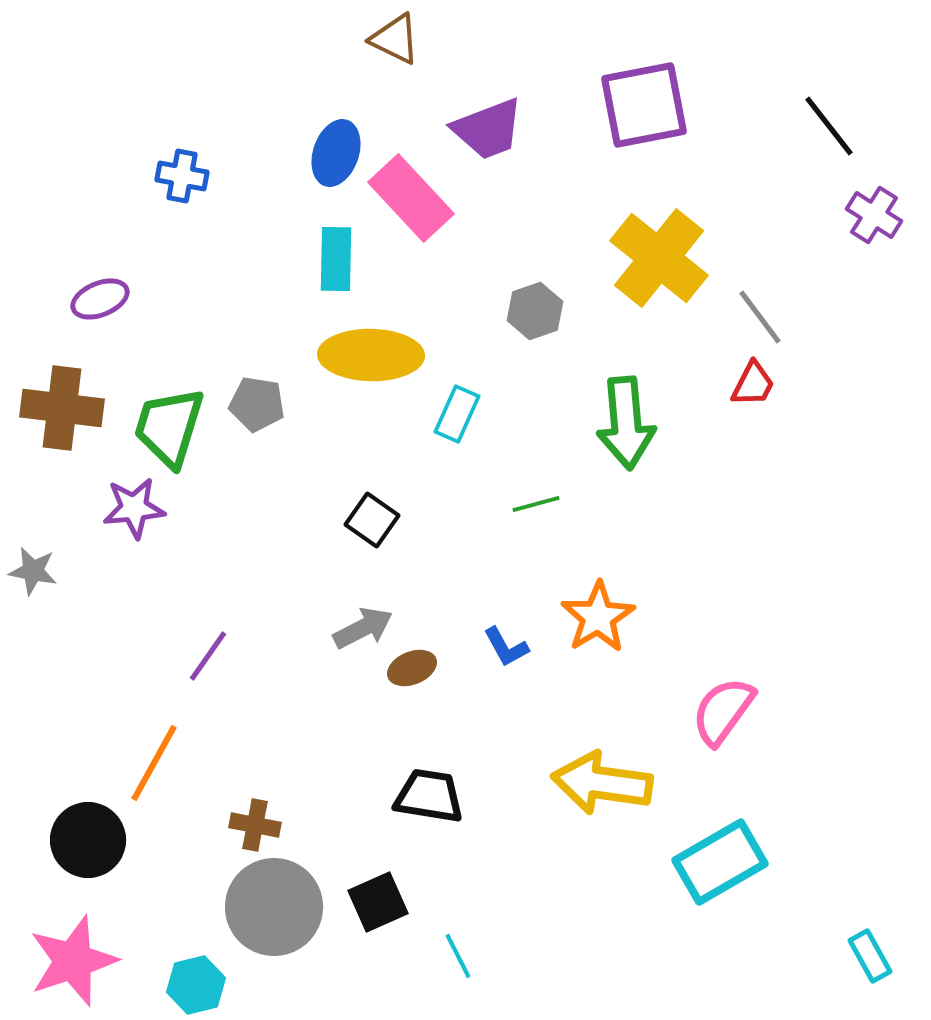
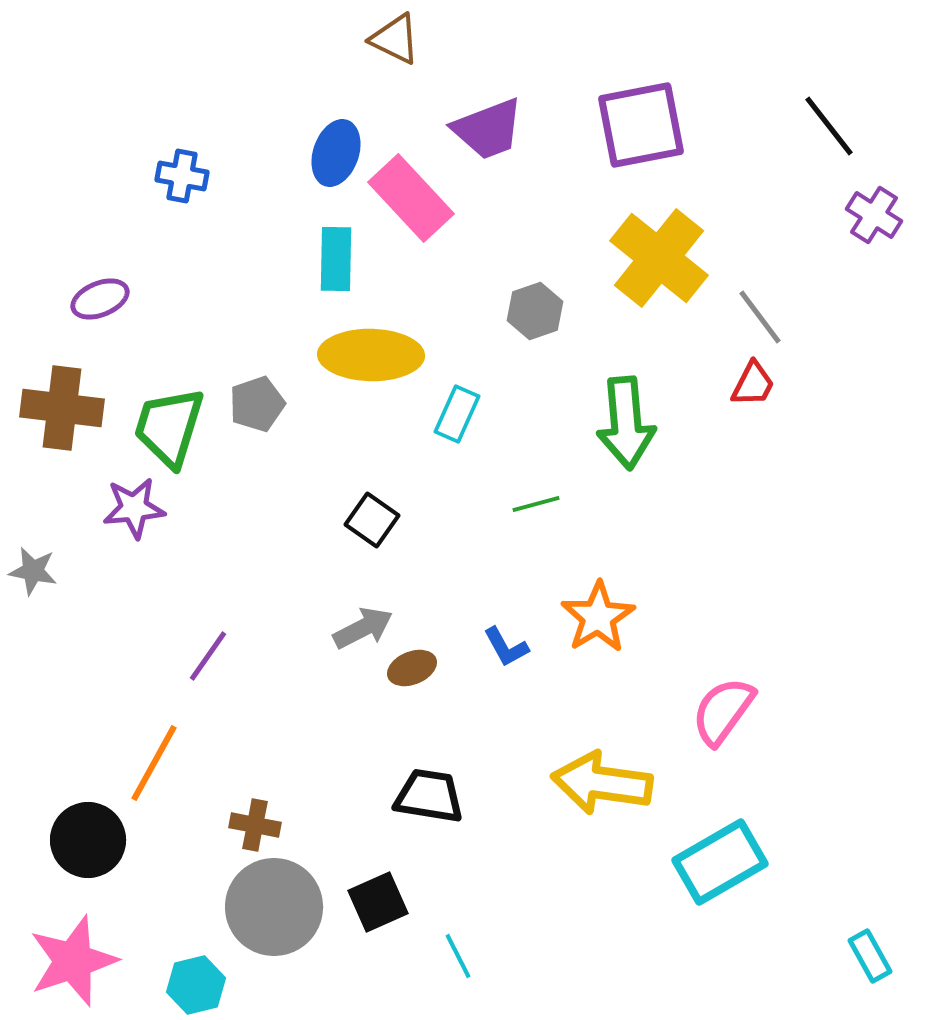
purple square at (644, 105): moved 3 px left, 20 px down
gray pentagon at (257, 404): rotated 28 degrees counterclockwise
